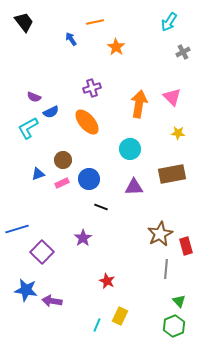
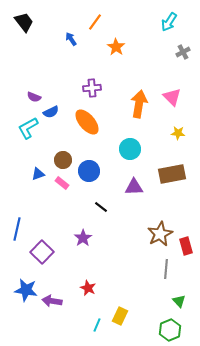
orange line: rotated 42 degrees counterclockwise
purple cross: rotated 12 degrees clockwise
blue circle: moved 8 px up
pink rectangle: rotated 64 degrees clockwise
black line: rotated 16 degrees clockwise
blue line: rotated 60 degrees counterclockwise
red star: moved 19 px left, 7 px down
green hexagon: moved 4 px left, 4 px down
